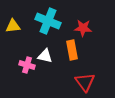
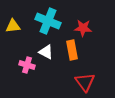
white triangle: moved 1 px right, 4 px up; rotated 14 degrees clockwise
